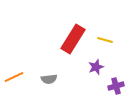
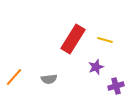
orange line: rotated 24 degrees counterclockwise
